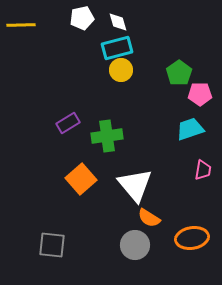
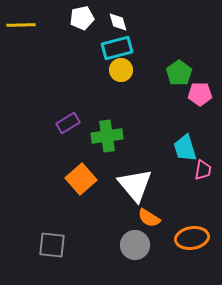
cyan trapezoid: moved 5 px left, 19 px down; rotated 88 degrees counterclockwise
